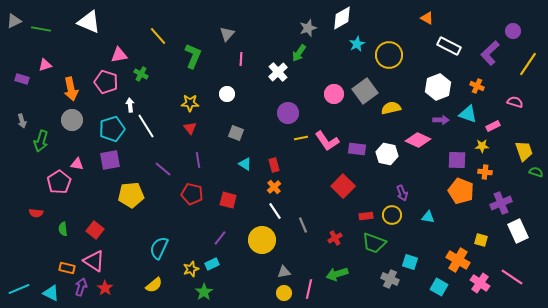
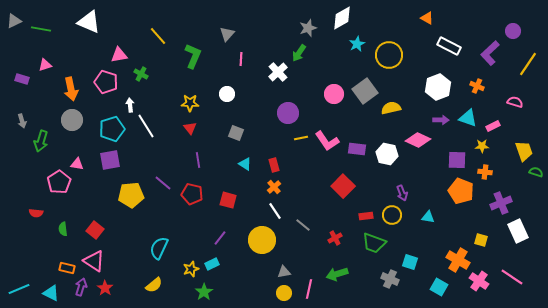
cyan triangle at (468, 114): moved 4 px down
purple line at (163, 169): moved 14 px down
gray line at (303, 225): rotated 28 degrees counterclockwise
pink cross at (480, 283): moved 1 px left, 2 px up
